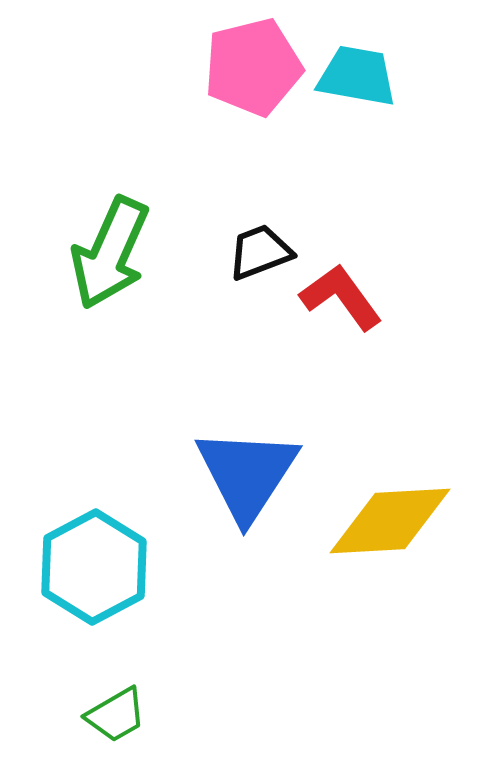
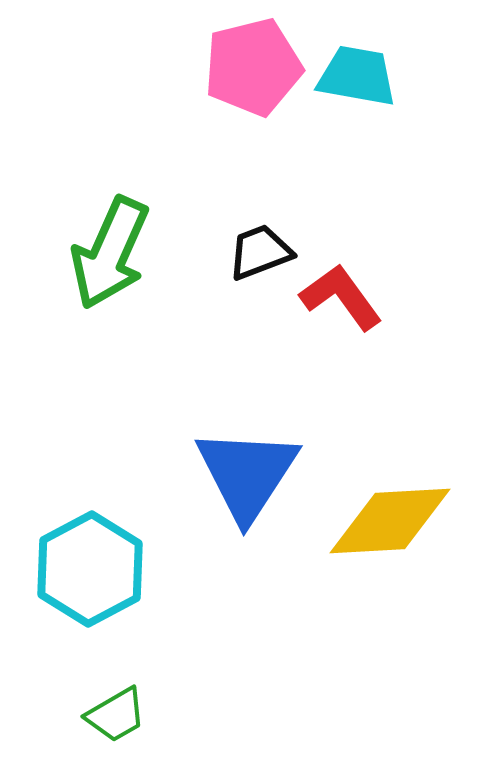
cyan hexagon: moved 4 px left, 2 px down
